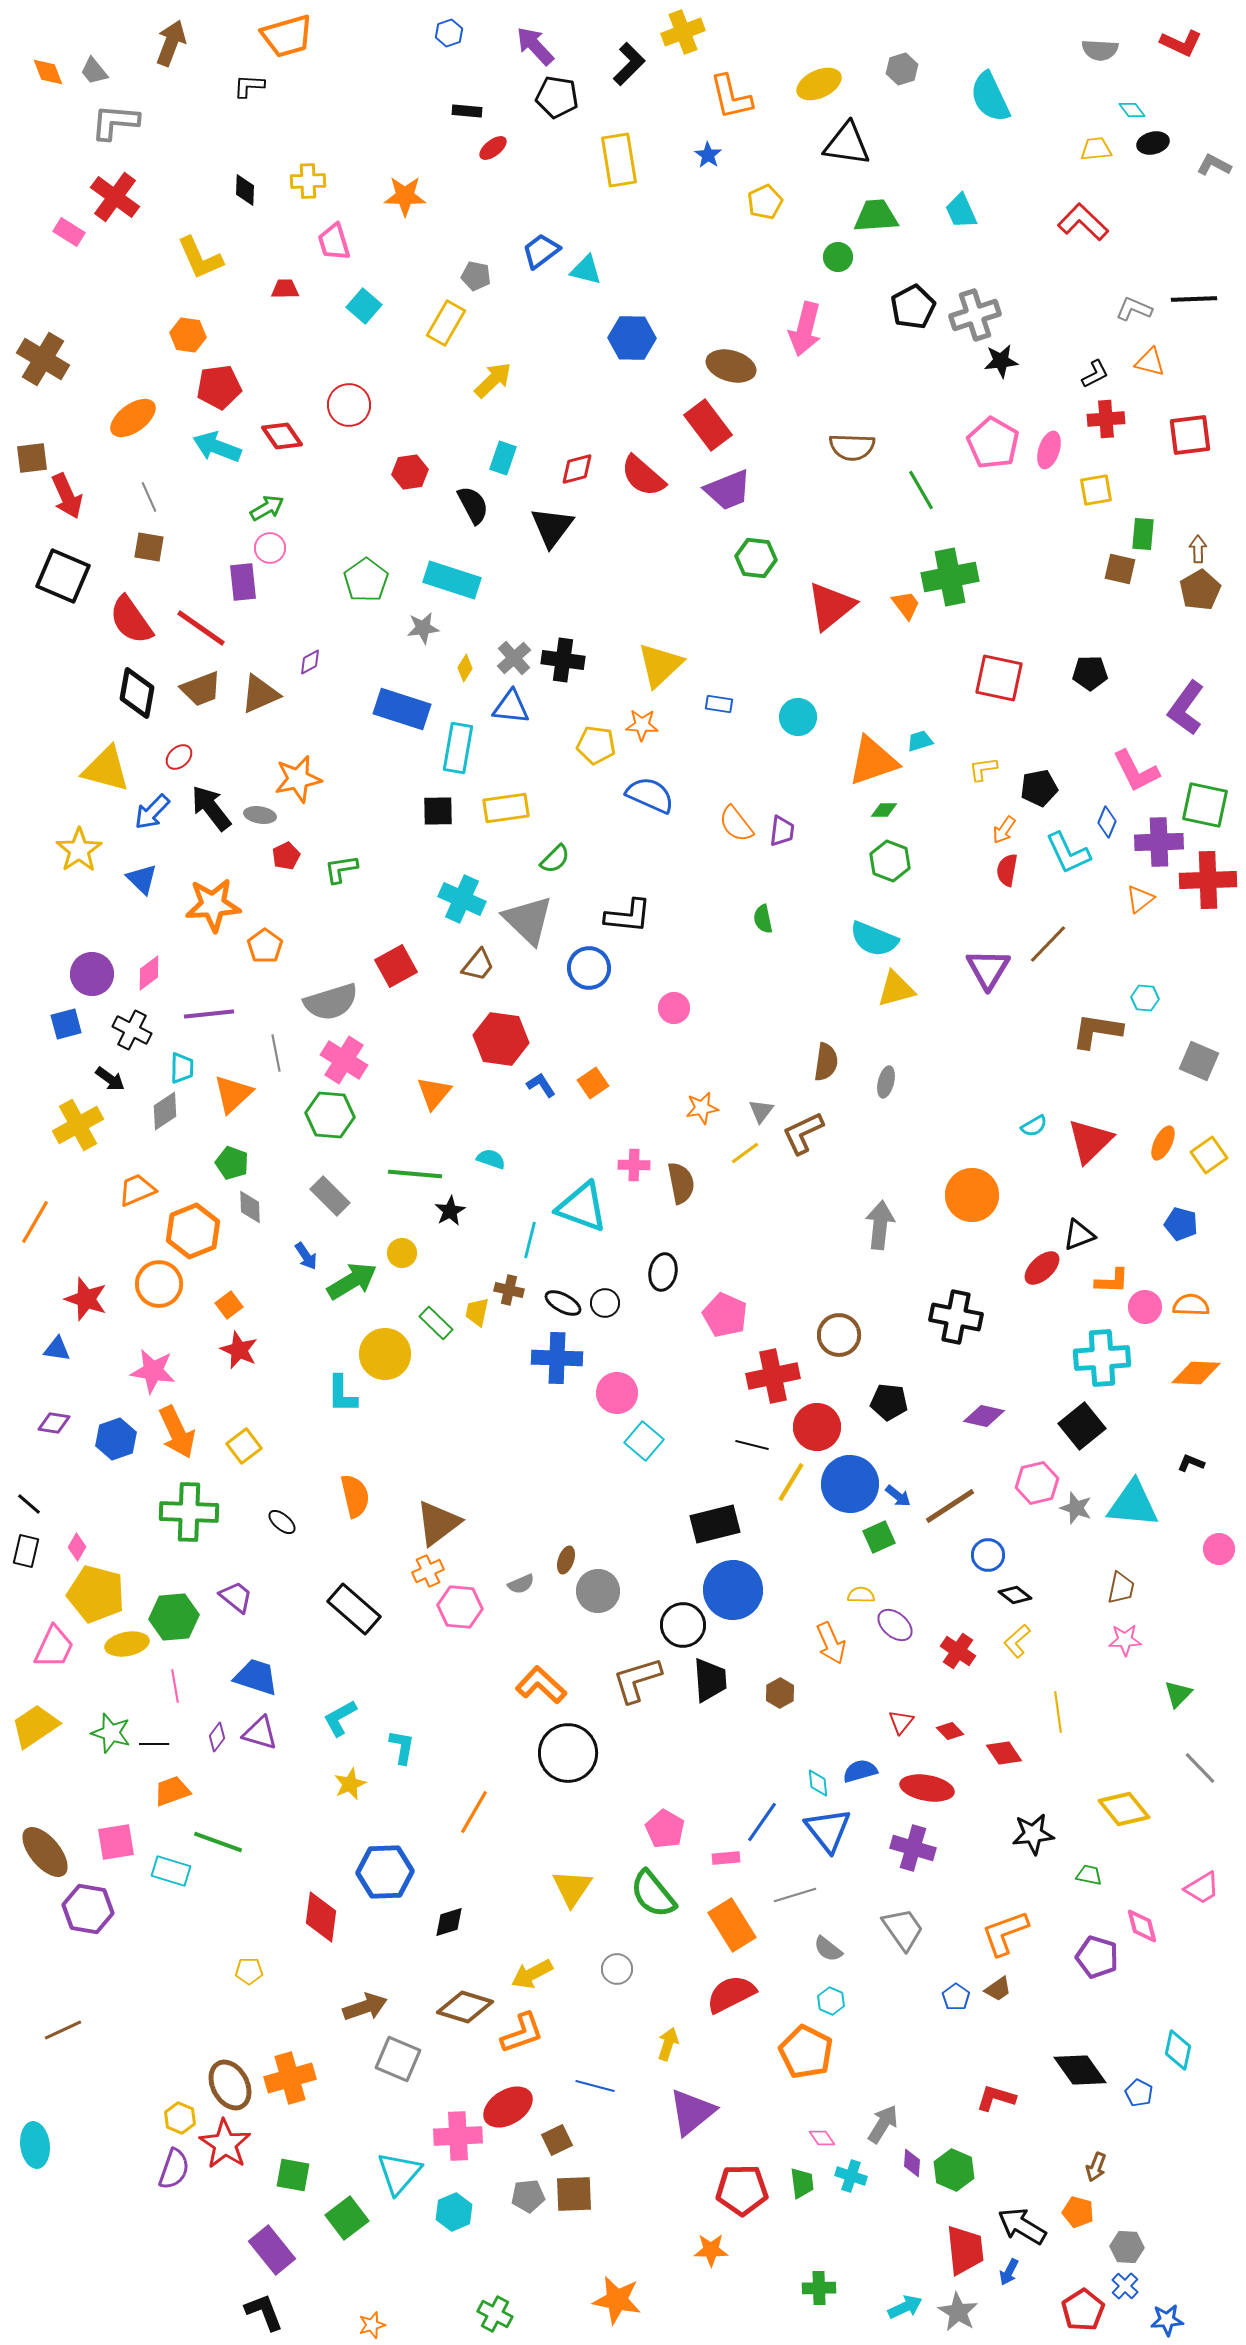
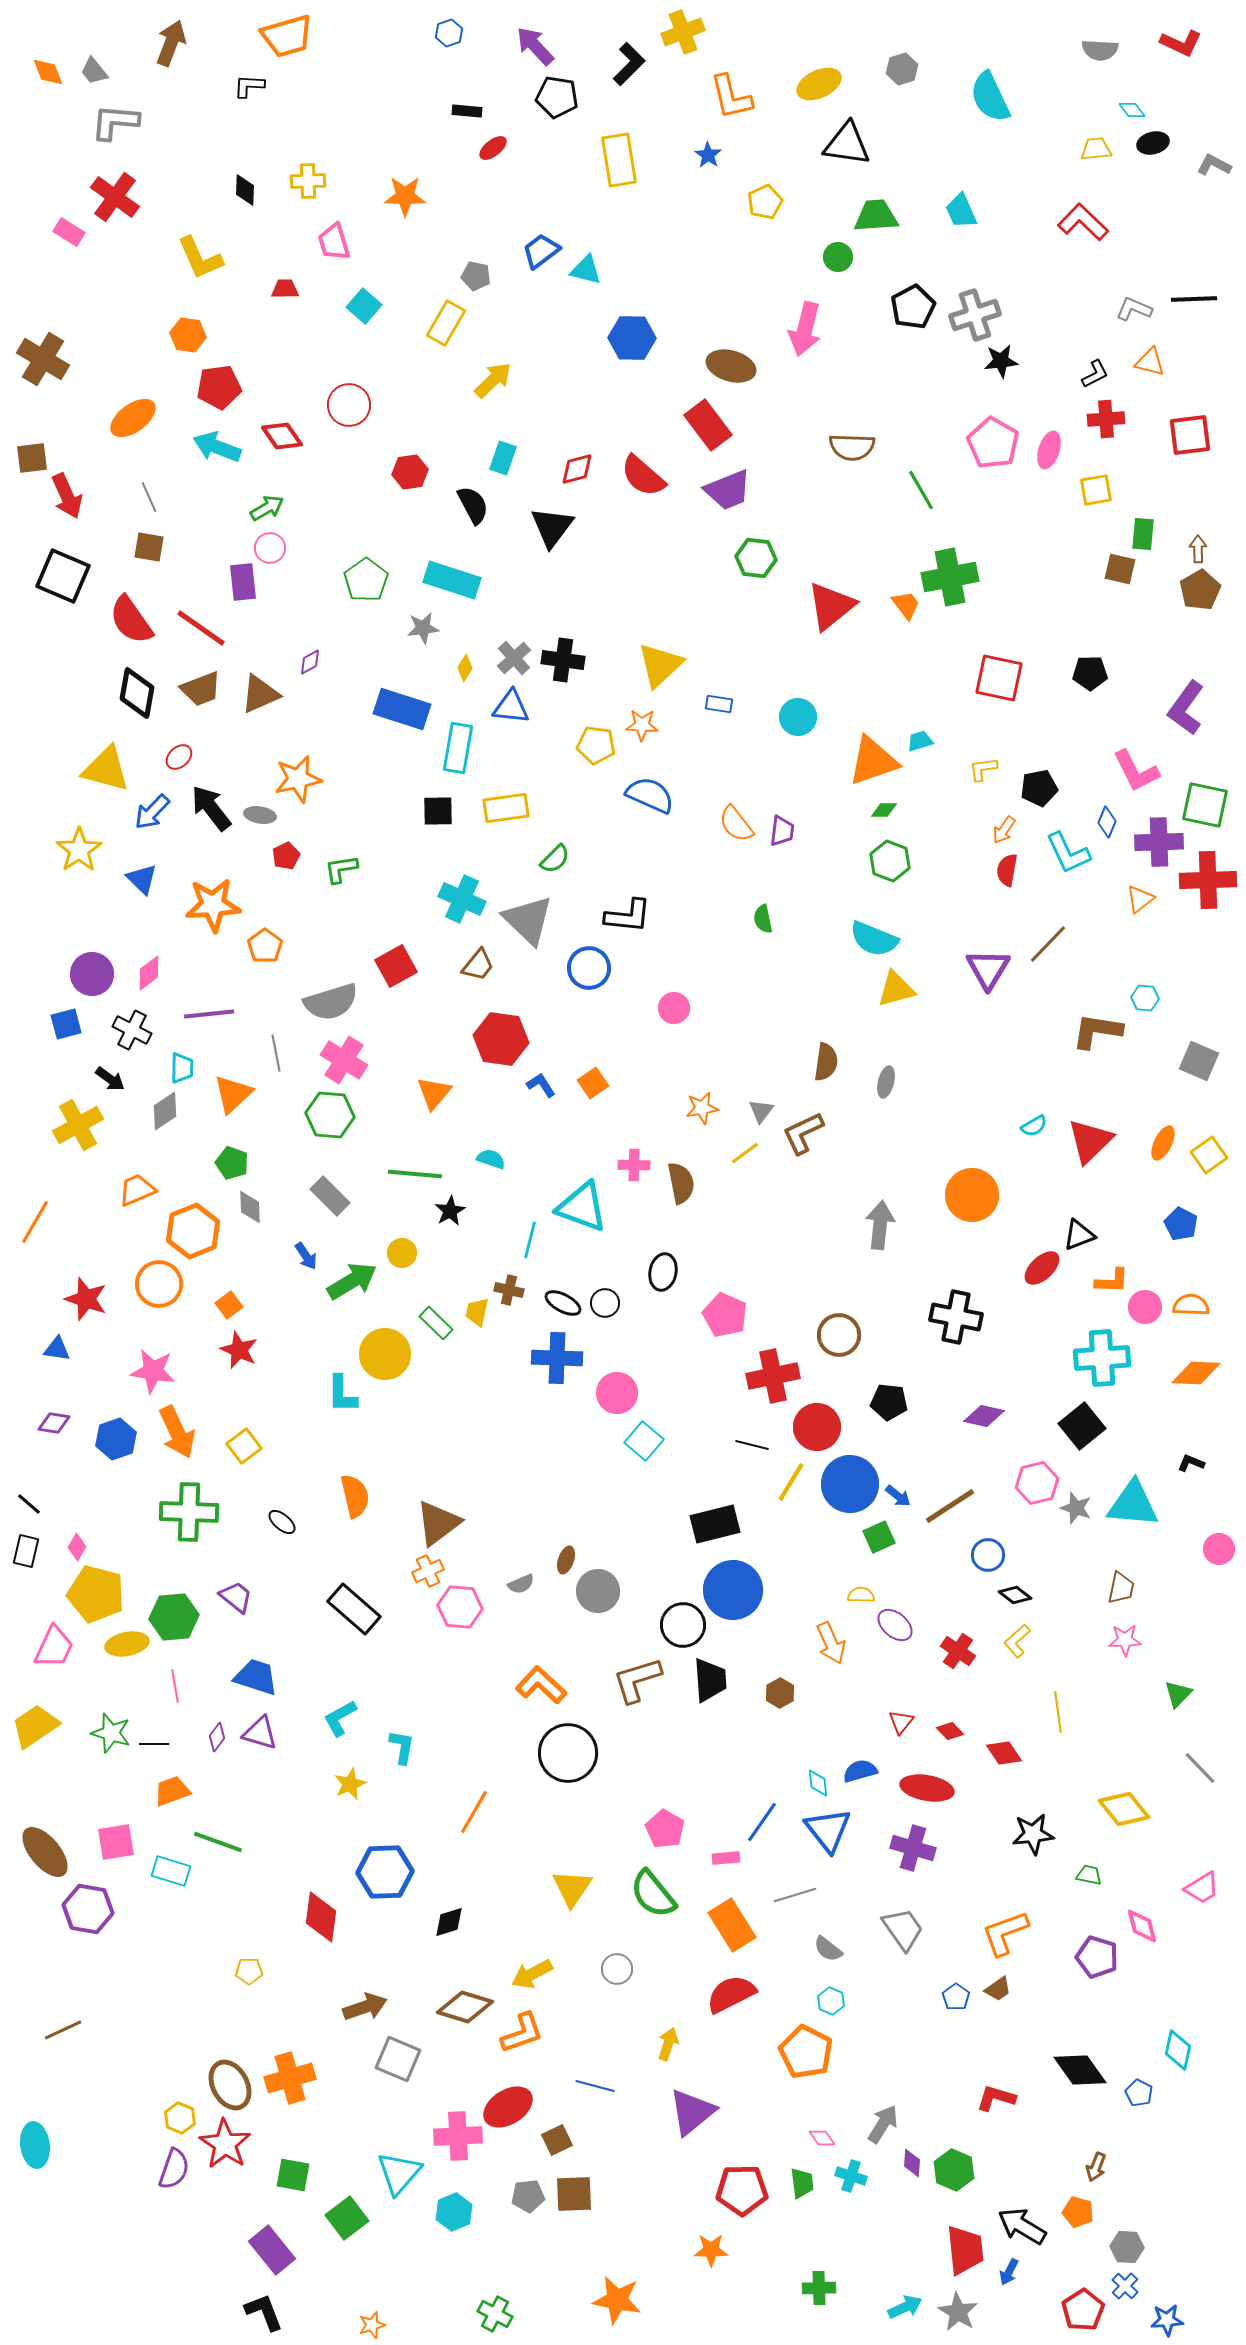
blue pentagon at (1181, 1224): rotated 12 degrees clockwise
